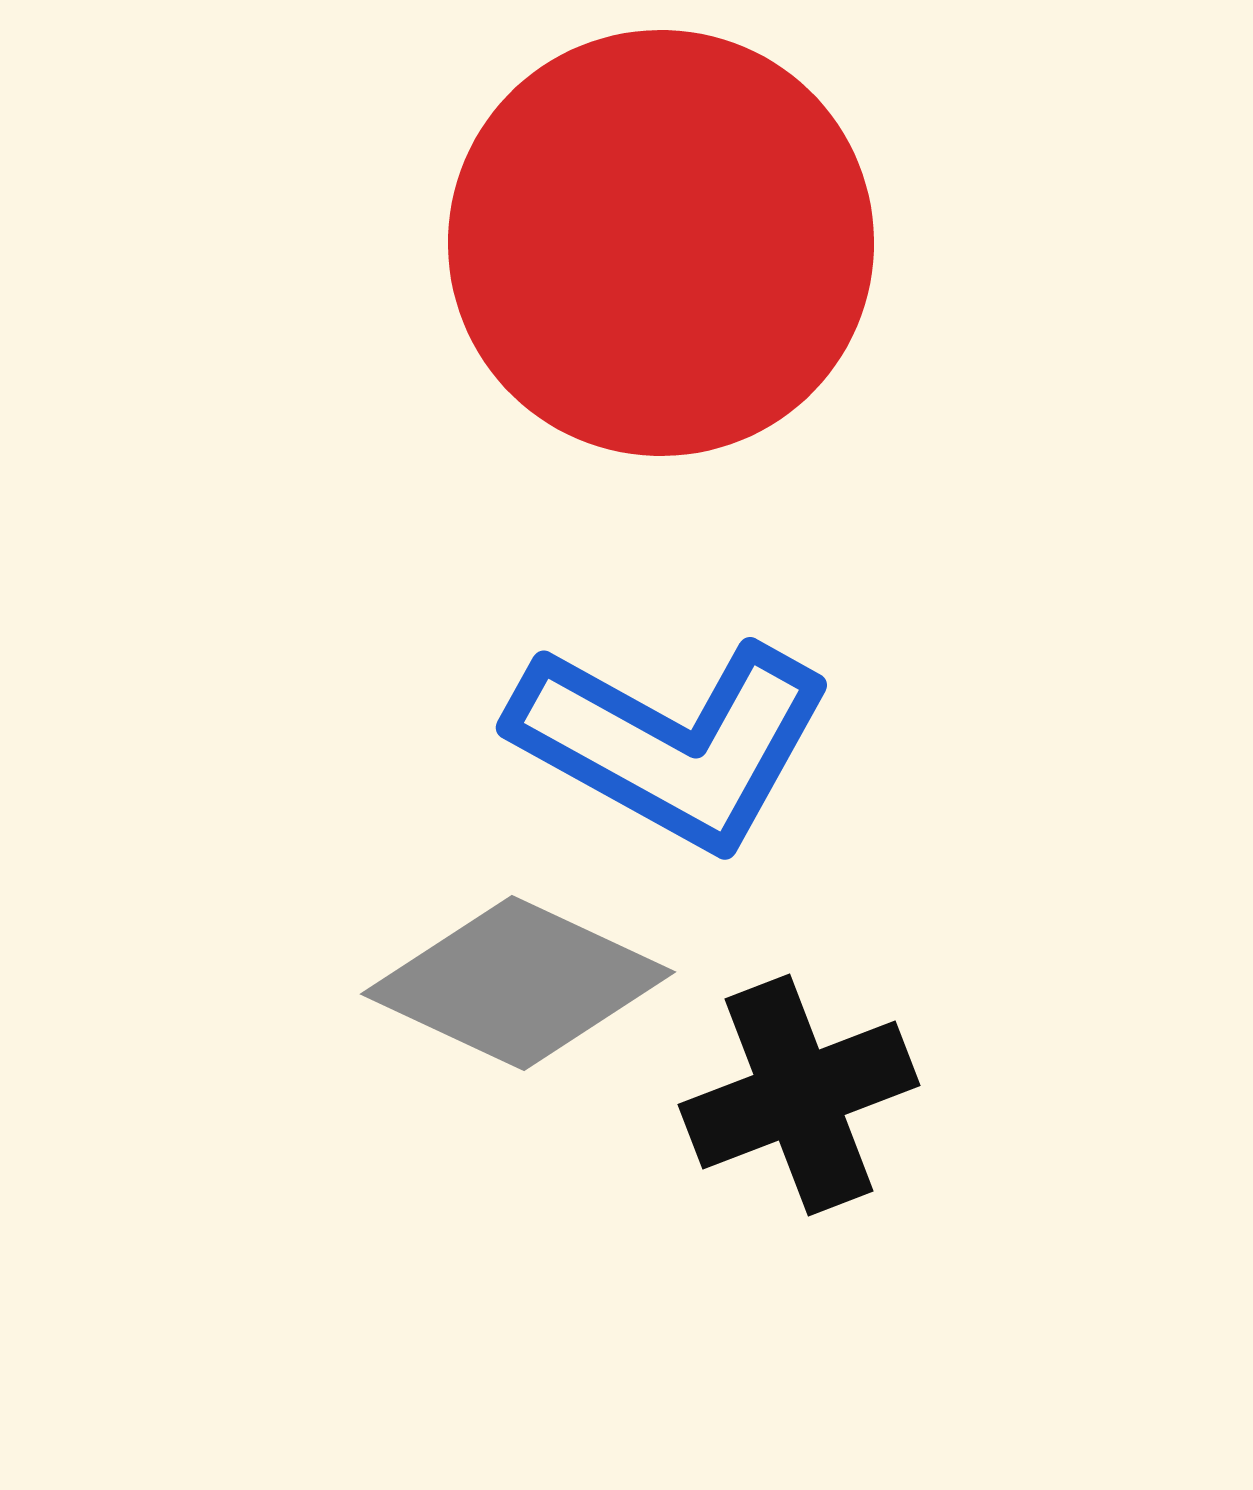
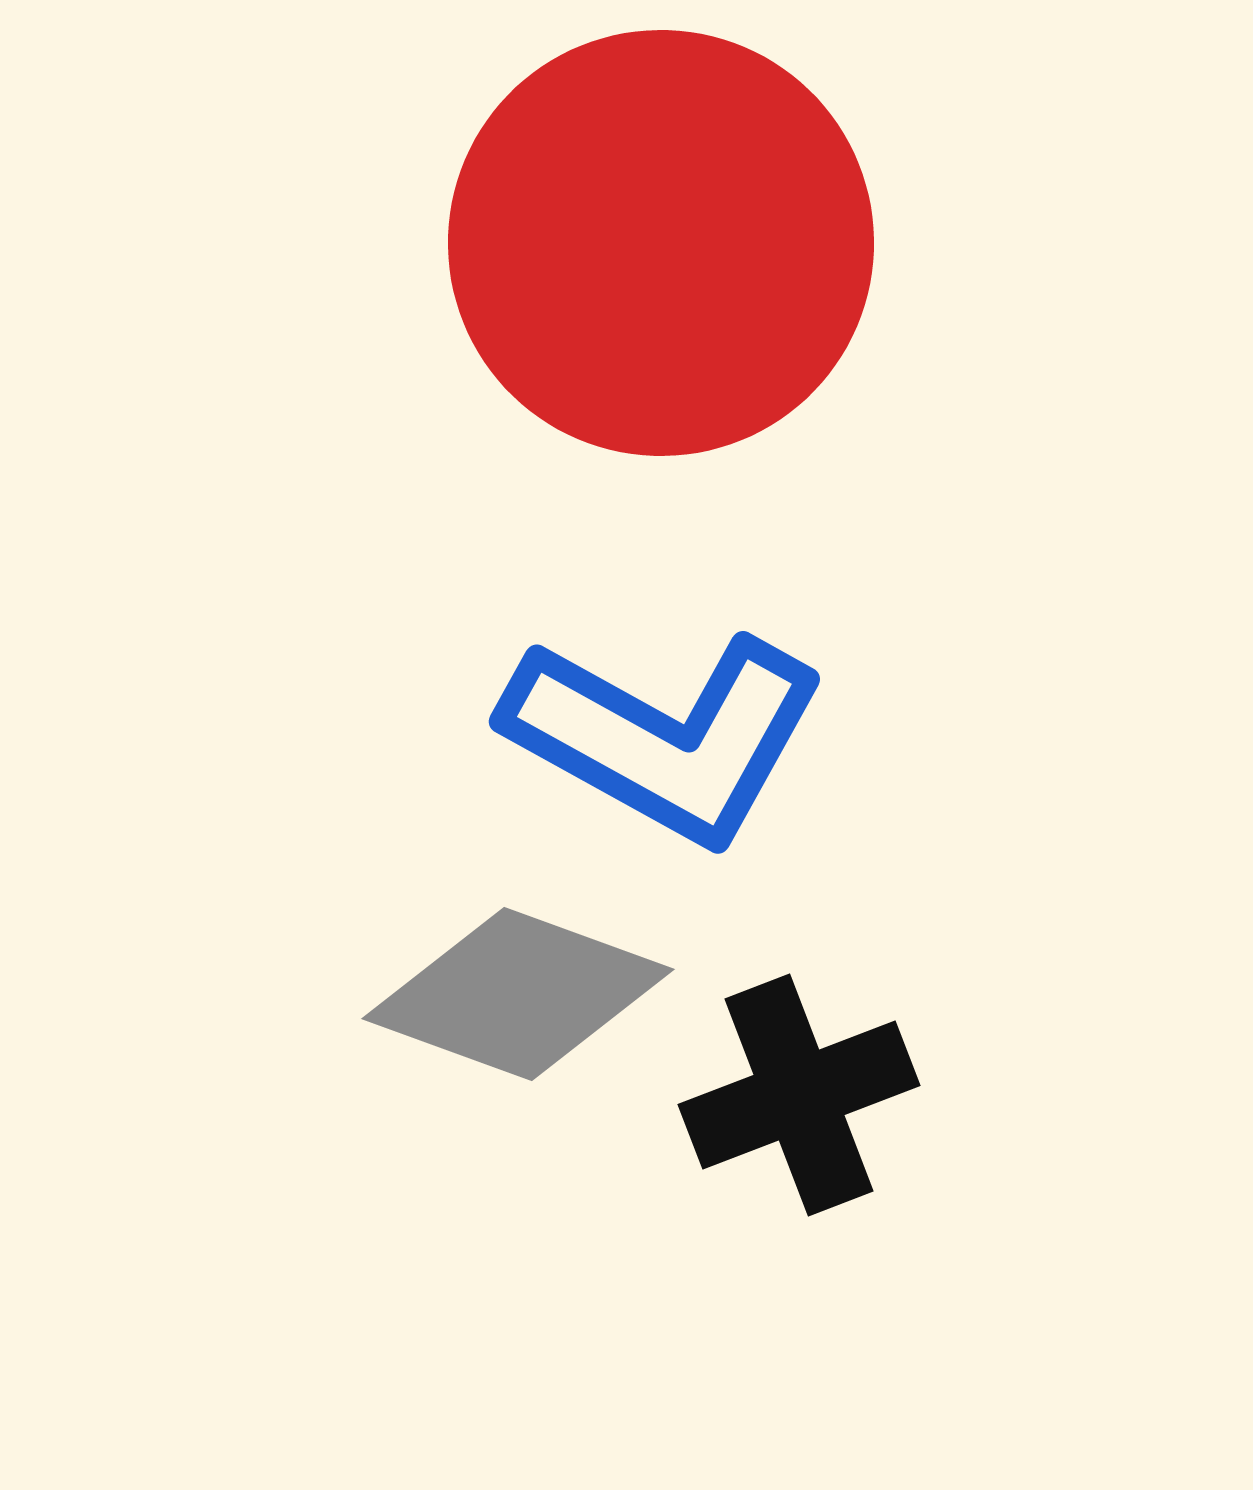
blue L-shape: moved 7 px left, 6 px up
gray diamond: moved 11 px down; rotated 5 degrees counterclockwise
